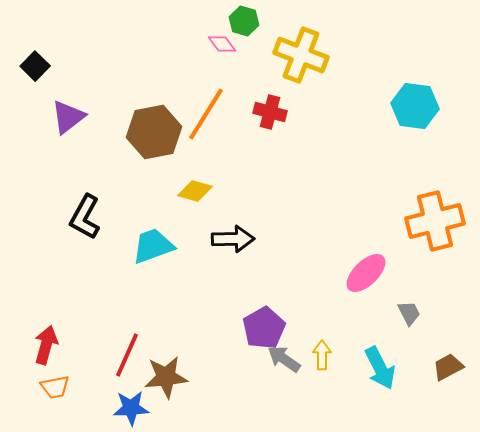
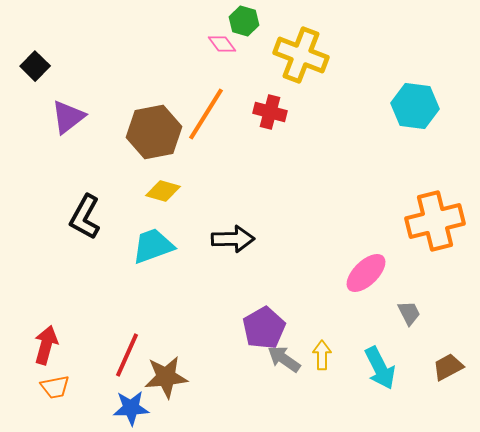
yellow diamond: moved 32 px left
